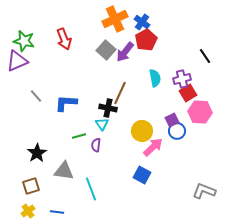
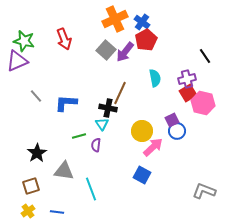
purple cross: moved 5 px right
pink hexagon: moved 3 px right, 9 px up; rotated 10 degrees clockwise
